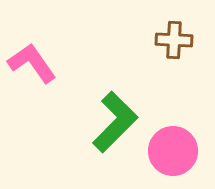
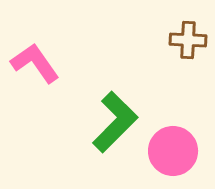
brown cross: moved 14 px right
pink L-shape: moved 3 px right
